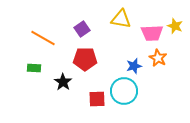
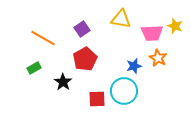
red pentagon: rotated 30 degrees counterclockwise
green rectangle: rotated 32 degrees counterclockwise
